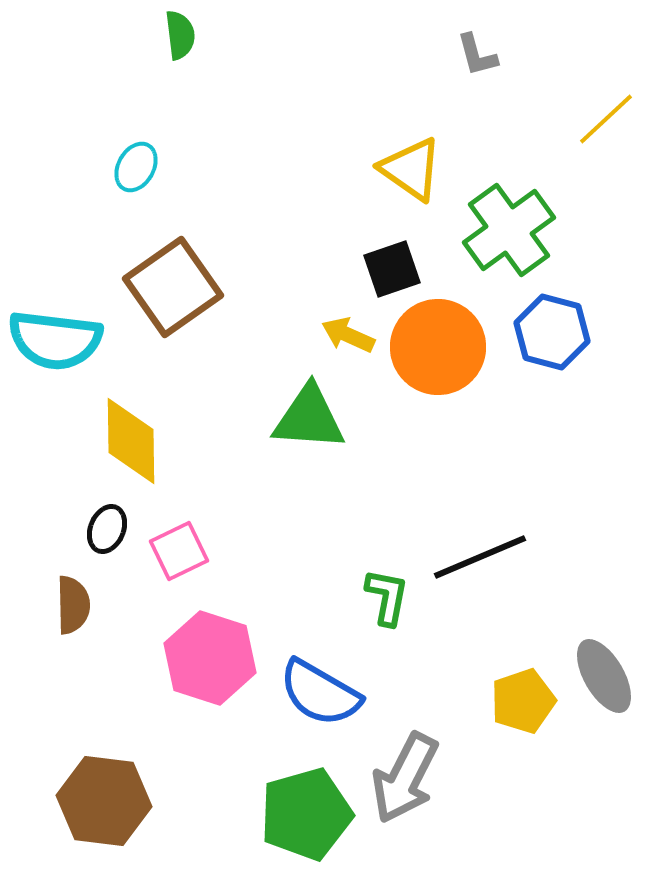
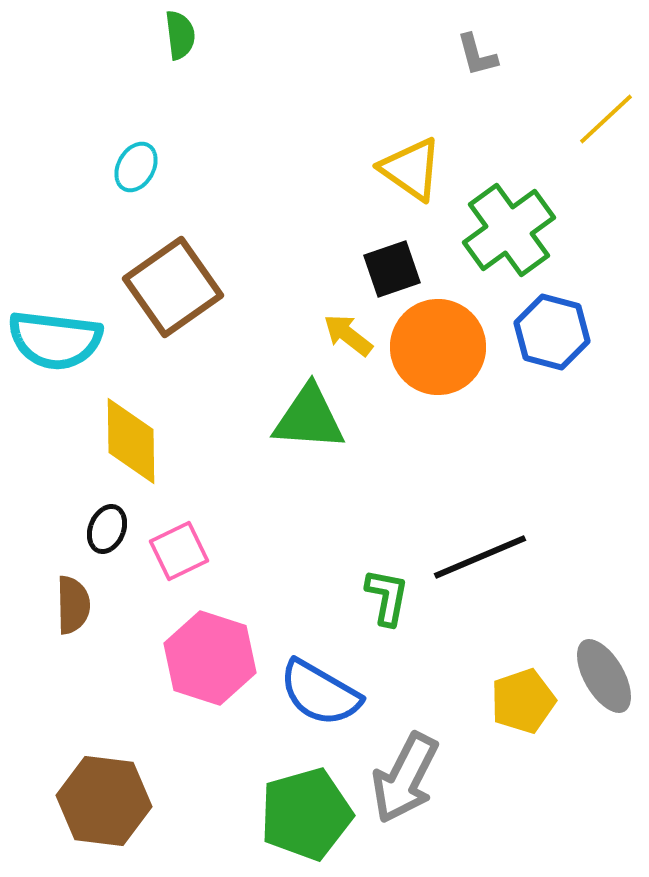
yellow arrow: rotated 14 degrees clockwise
